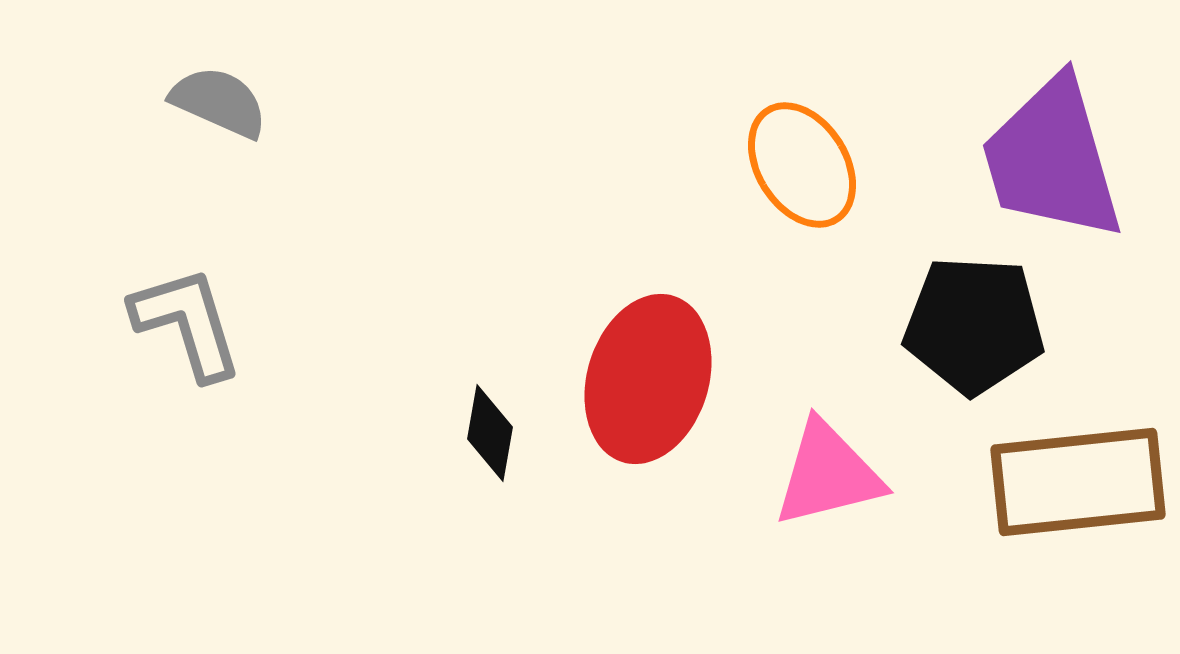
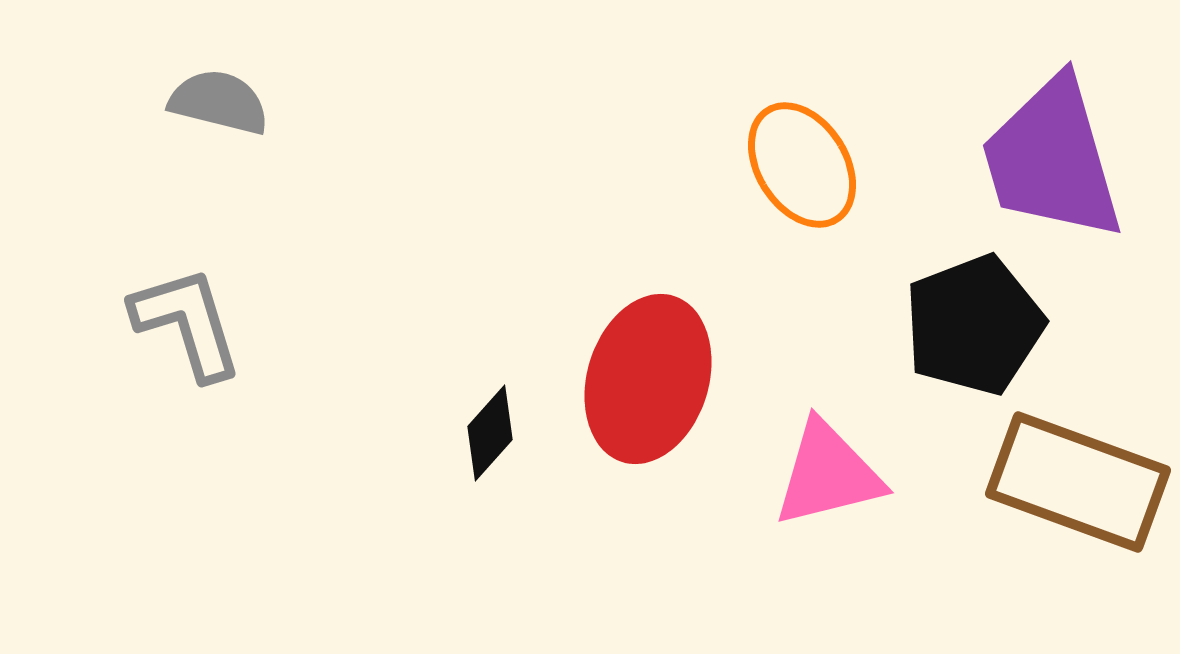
gray semicircle: rotated 10 degrees counterclockwise
black pentagon: rotated 24 degrees counterclockwise
black diamond: rotated 32 degrees clockwise
brown rectangle: rotated 26 degrees clockwise
